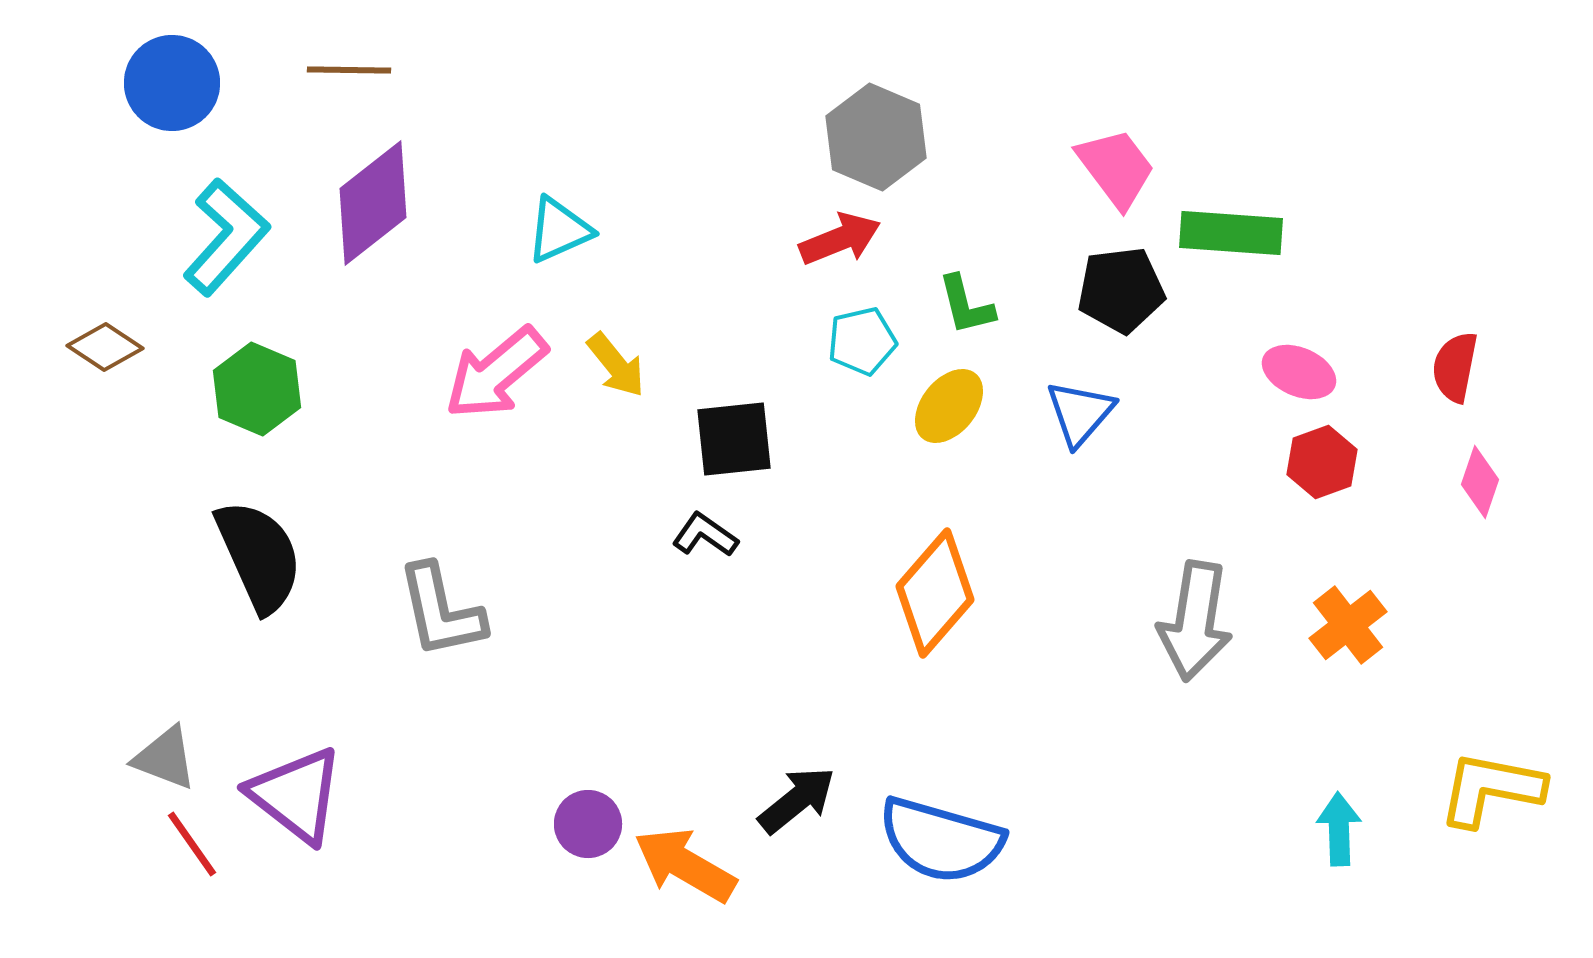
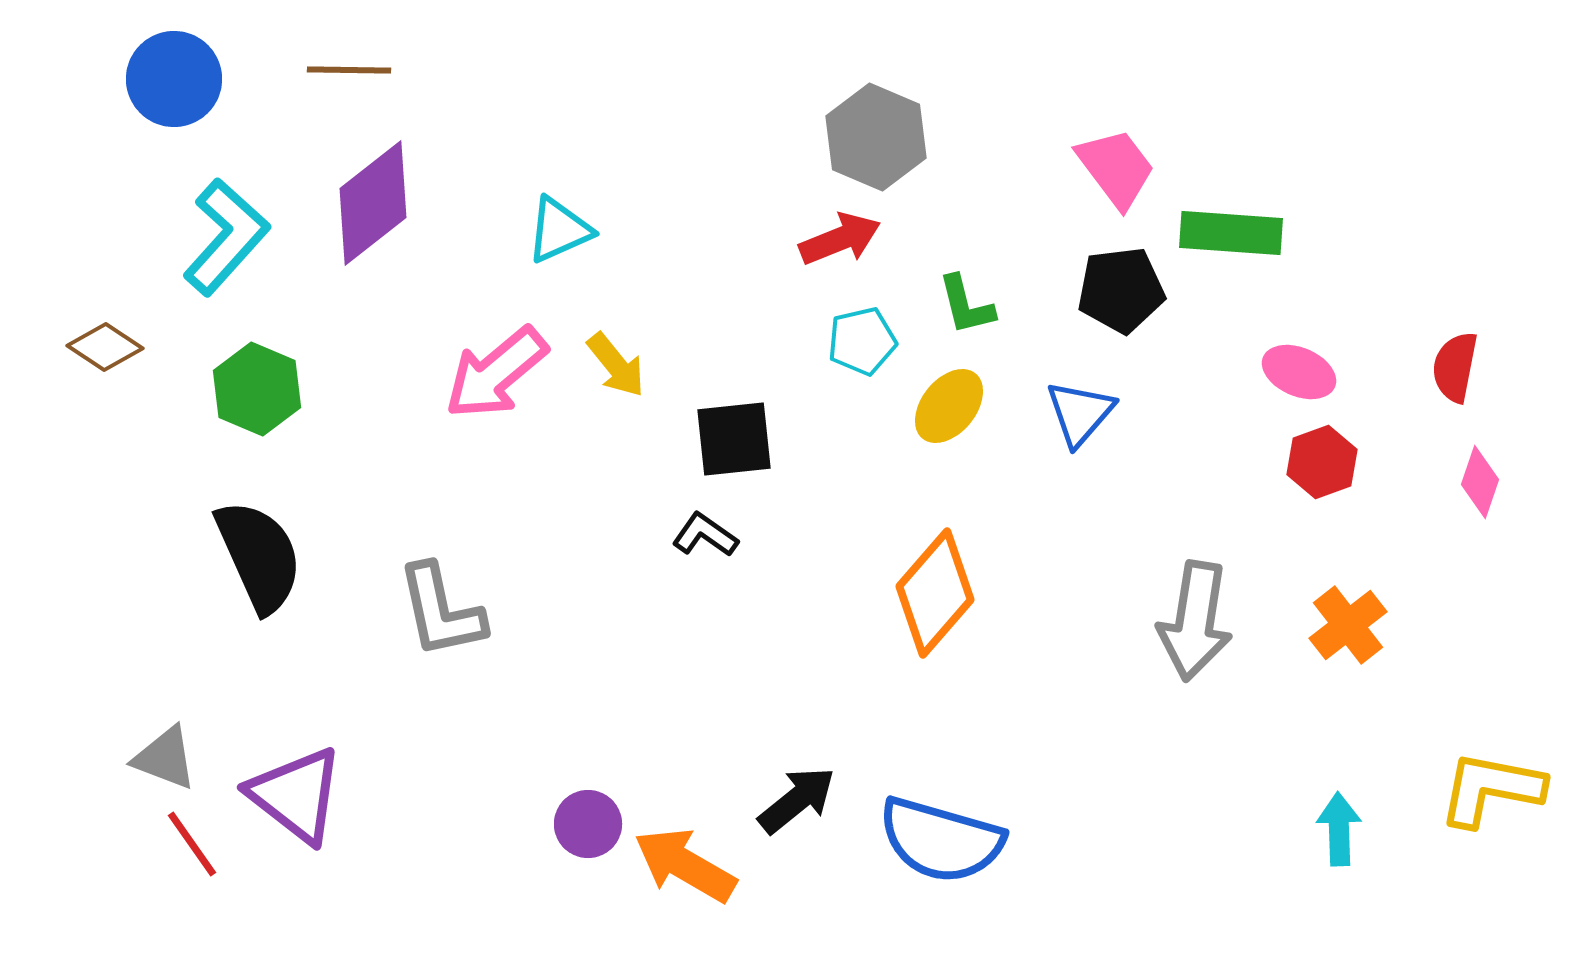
blue circle: moved 2 px right, 4 px up
